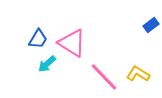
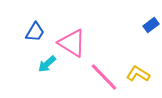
blue trapezoid: moved 3 px left, 7 px up
